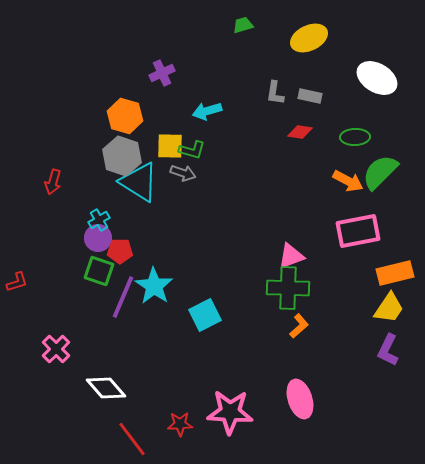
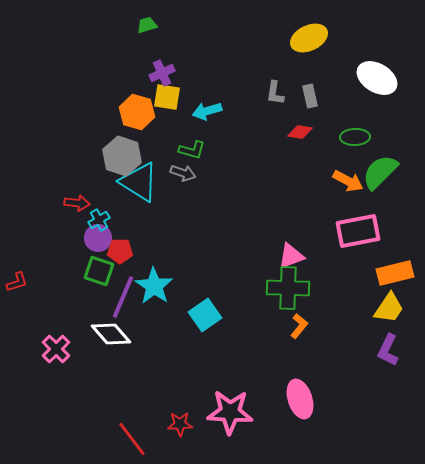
green trapezoid: moved 96 px left
gray rectangle: rotated 65 degrees clockwise
orange hexagon: moved 12 px right, 4 px up
yellow square: moved 3 px left, 49 px up; rotated 8 degrees clockwise
red arrow: moved 24 px right, 21 px down; rotated 100 degrees counterclockwise
cyan square: rotated 8 degrees counterclockwise
orange L-shape: rotated 10 degrees counterclockwise
white diamond: moved 5 px right, 54 px up
